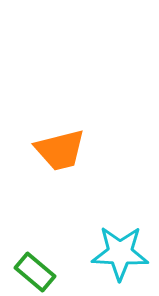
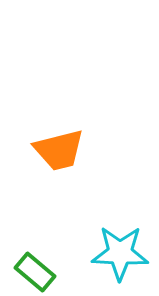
orange trapezoid: moved 1 px left
